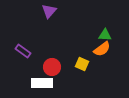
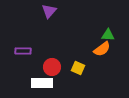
green triangle: moved 3 px right
purple rectangle: rotated 35 degrees counterclockwise
yellow square: moved 4 px left, 4 px down
